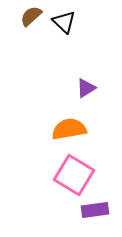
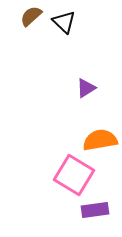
orange semicircle: moved 31 px right, 11 px down
